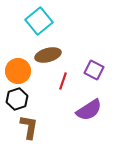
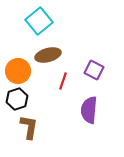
purple semicircle: rotated 128 degrees clockwise
